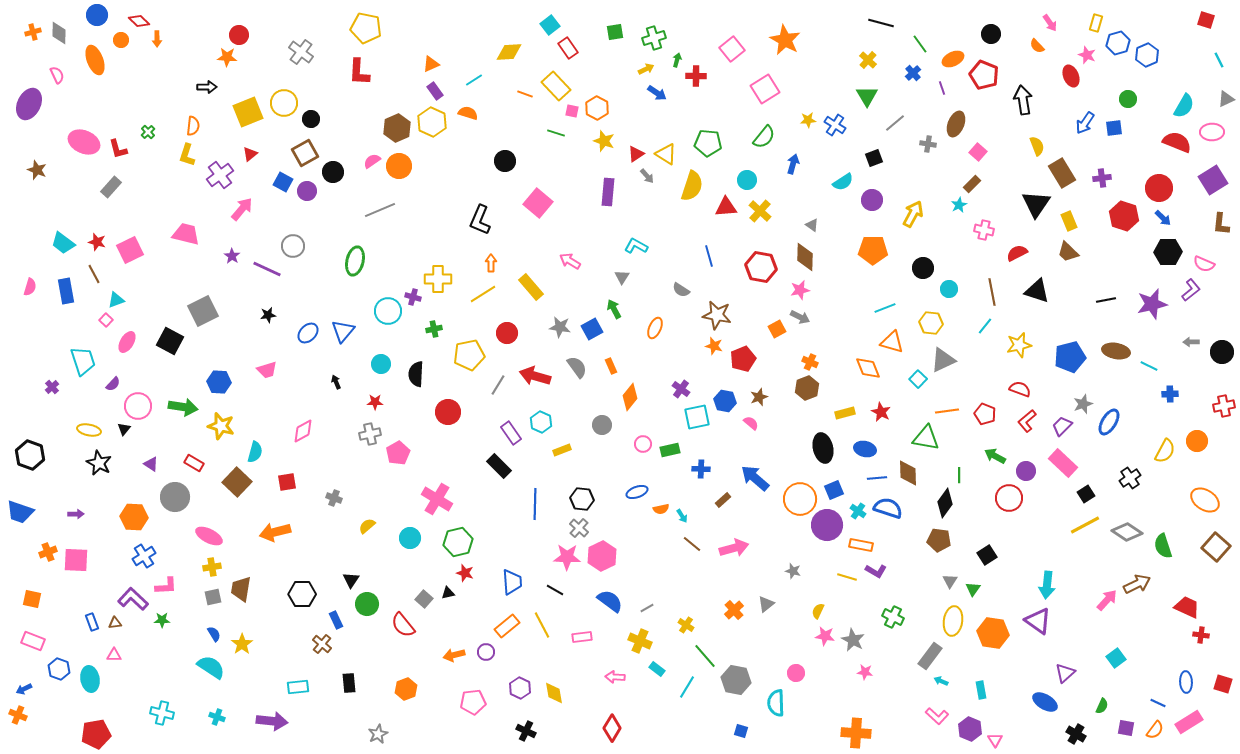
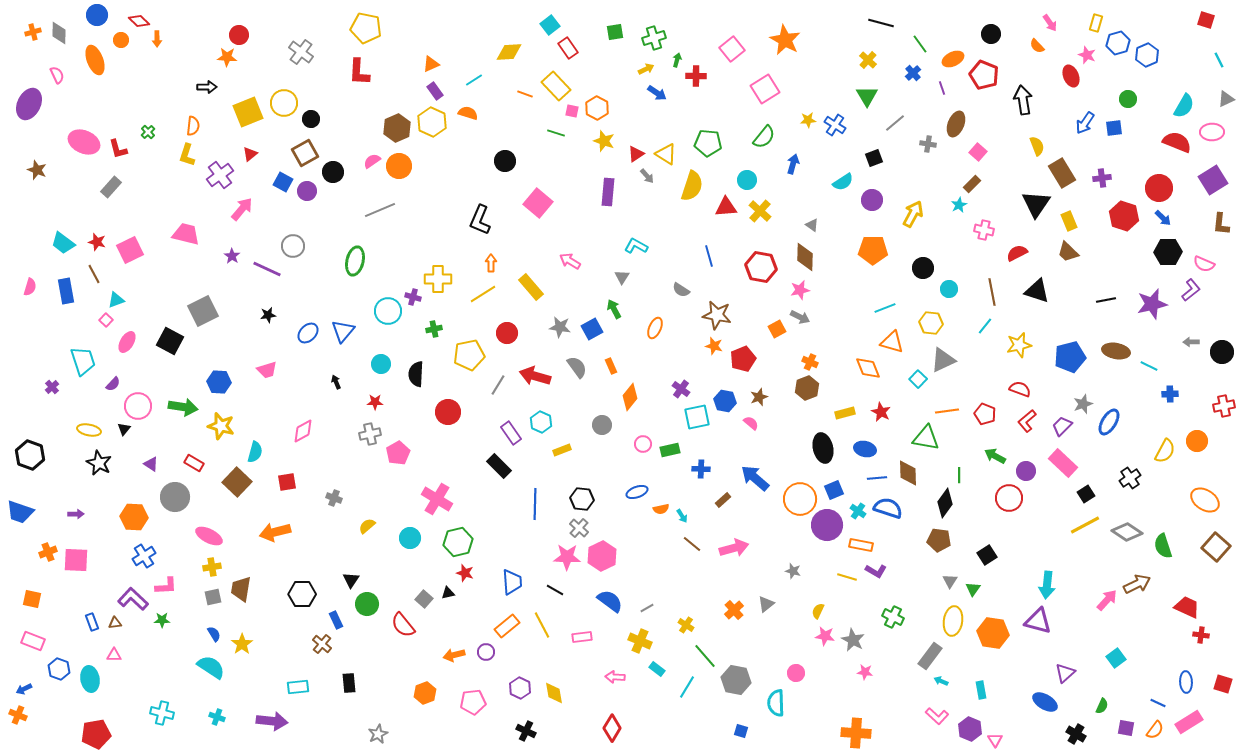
purple triangle at (1038, 621): rotated 20 degrees counterclockwise
orange hexagon at (406, 689): moved 19 px right, 4 px down
